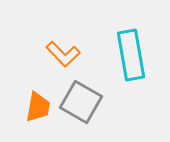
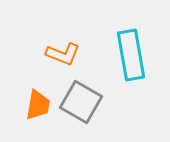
orange L-shape: rotated 24 degrees counterclockwise
orange trapezoid: moved 2 px up
